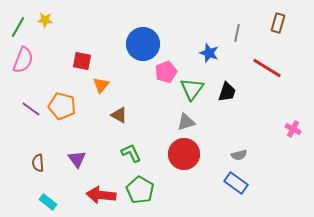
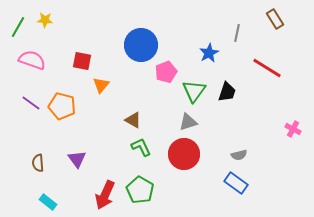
brown rectangle: moved 3 px left, 4 px up; rotated 48 degrees counterclockwise
blue circle: moved 2 px left, 1 px down
blue star: rotated 24 degrees clockwise
pink semicircle: moved 9 px right; rotated 92 degrees counterclockwise
green triangle: moved 2 px right, 2 px down
purple line: moved 6 px up
brown triangle: moved 14 px right, 5 px down
gray triangle: moved 2 px right
green L-shape: moved 10 px right, 6 px up
red arrow: moved 4 px right; rotated 72 degrees counterclockwise
